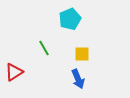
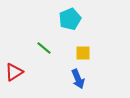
green line: rotated 21 degrees counterclockwise
yellow square: moved 1 px right, 1 px up
